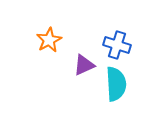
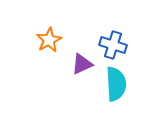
blue cross: moved 4 px left
purple triangle: moved 2 px left, 1 px up
